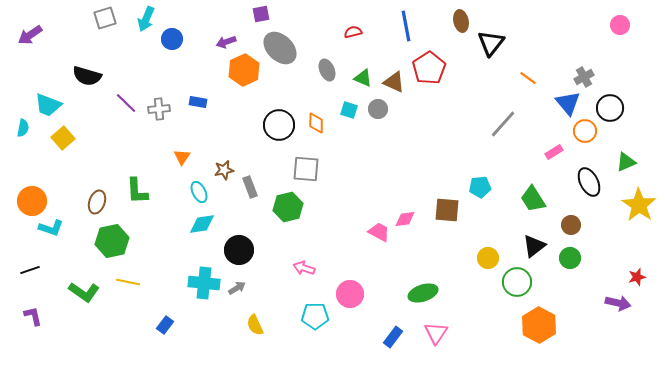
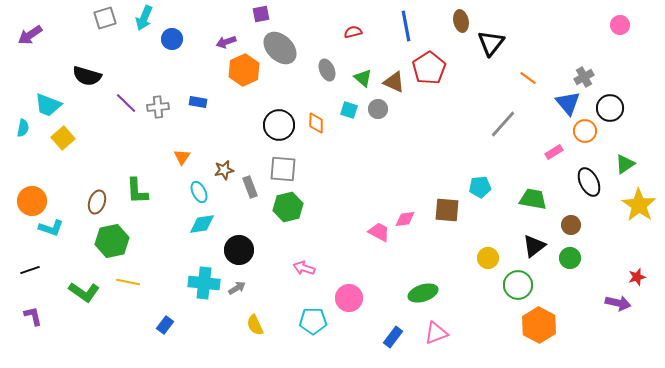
cyan arrow at (146, 19): moved 2 px left, 1 px up
green triangle at (363, 78): rotated 18 degrees clockwise
gray cross at (159, 109): moved 1 px left, 2 px up
green triangle at (626, 162): moved 1 px left, 2 px down; rotated 10 degrees counterclockwise
gray square at (306, 169): moved 23 px left
green trapezoid at (533, 199): rotated 132 degrees clockwise
green circle at (517, 282): moved 1 px right, 3 px down
pink circle at (350, 294): moved 1 px left, 4 px down
cyan pentagon at (315, 316): moved 2 px left, 5 px down
pink triangle at (436, 333): rotated 35 degrees clockwise
